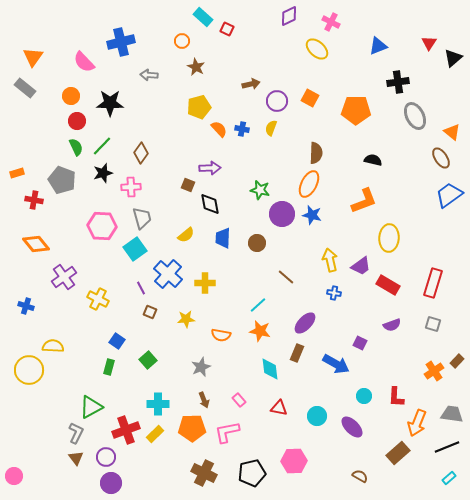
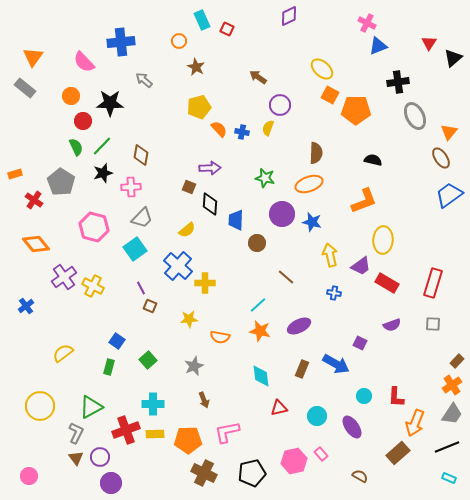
cyan rectangle at (203, 17): moved 1 px left, 3 px down; rotated 24 degrees clockwise
pink cross at (331, 22): moved 36 px right, 1 px down
orange circle at (182, 41): moved 3 px left
blue cross at (121, 42): rotated 8 degrees clockwise
yellow ellipse at (317, 49): moved 5 px right, 20 px down
gray arrow at (149, 75): moved 5 px left, 5 px down; rotated 36 degrees clockwise
brown arrow at (251, 84): moved 7 px right, 7 px up; rotated 132 degrees counterclockwise
orange square at (310, 98): moved 20 px right, 3 px up
purple circle at (277, 101): moved 3 px right, 4 px down
red circle at (77, 121): moved 6 px right
yellow semicircle at (271, 128): moved 3 px left
blue cross at (242, 129): moved 3 px down
orange triangle at (452, 132): moved 3 px left; rotated 30 degrees clockwise
brown diamond at (141, 153): moved 2 px down; rotated 25 degrees counterclockwise
orange rectangle at (17, 173): moved 2 px left, 1 px down
gray pentagon at (62, 180): moved 1 px left, 2 px down; rotated 12 degrees clockwise
orange ellipse at (309, 184): rotated 44 degrees clockwise
brown square at (188, 185): moved 1 px right, 2 px down
green star at (260, 190): moved 5 px right, 12 px up
red cross at (34, 200): rotated 24 degrees clockwise
black diamond at (210, 204): rotated 15 degrees clockwise
blue star at (312, 215): moved 7 px down
gray trapezoid at (142, 218): rotated 60 degrees clockwise
pink hexagon at (102, 226): moved 8 px left, 1 px down; rotated 12 degrees clockwise
yellow semicircle at (186, 235): moved 1 px right, 5 px up
blue trapezoid at (223, 238): moved 13 px right, 18 px up
yellow ellipse at (389, 238): moved 6 px left, 2 px down
yellow arrow at (330, 260): moved 5 px up
blue cross at (168, 274): moved 10 px right, 8 px up
red rectangle at (388, 285): moved 1 px left, 2 px up
yellow cross at (98, 299): moved 5 px left, 13 px up
blue cross at (26, 306): rotated 35 degrees clockwise
brown square at (150, 312): moved 6 px up
yellow star at (186, 319): moved 3 px right
purple ellipse at (305, 323): moved 6 px left, 3 px down; rotated 20 degrees clockwise
gray square at (433, 324): rotated 14 degrees counterclockwise
orange semicircle at (221, 335): moved 1 px left, 2 px down
yellow semicircle at (53, 346): moved 10 px right, 7 px down; rotated 40 degrees counterclockwise
brown rectangle at (297, 353): moved 5 px right, 16 px down
gray star at (201, 367): moved 7 px left, 1 px up
cyan diamond at (270, 369): moved 9 px left, 7 px down
yellow circle at (29, 370): moved 11 px right, 36 px down
orange cross at (434, 371): moved 18 px right, 14 px down
pink rectangle at (239, 400): moved 82 px right, 54 px down
cyan cross at (158, 404): moved 5 px left
red triangle at (279, 408): rotated 24 degrees counterclockwise
gray trapezoid at (452, 414): rotated 115 degrees clockwise
orange arrow at (417, 423): moved 2 px left
purple ellipse at (352, 427): rotated 10 degrees clockwise
orange pentagon at (192, 428): moved 4 px left, 12 px down
yellow rectangle at (155, 434): rotated 42 degrees clockwise
purple circle at (106, 457): moved 6 px left
pink hexagon at (294, 461): rotated 10 degrees counterclockwise
pink circle at (14, 476): moved 15 px right
cyan rectangle at (449, 478): rotated 64 degrees clockwise
